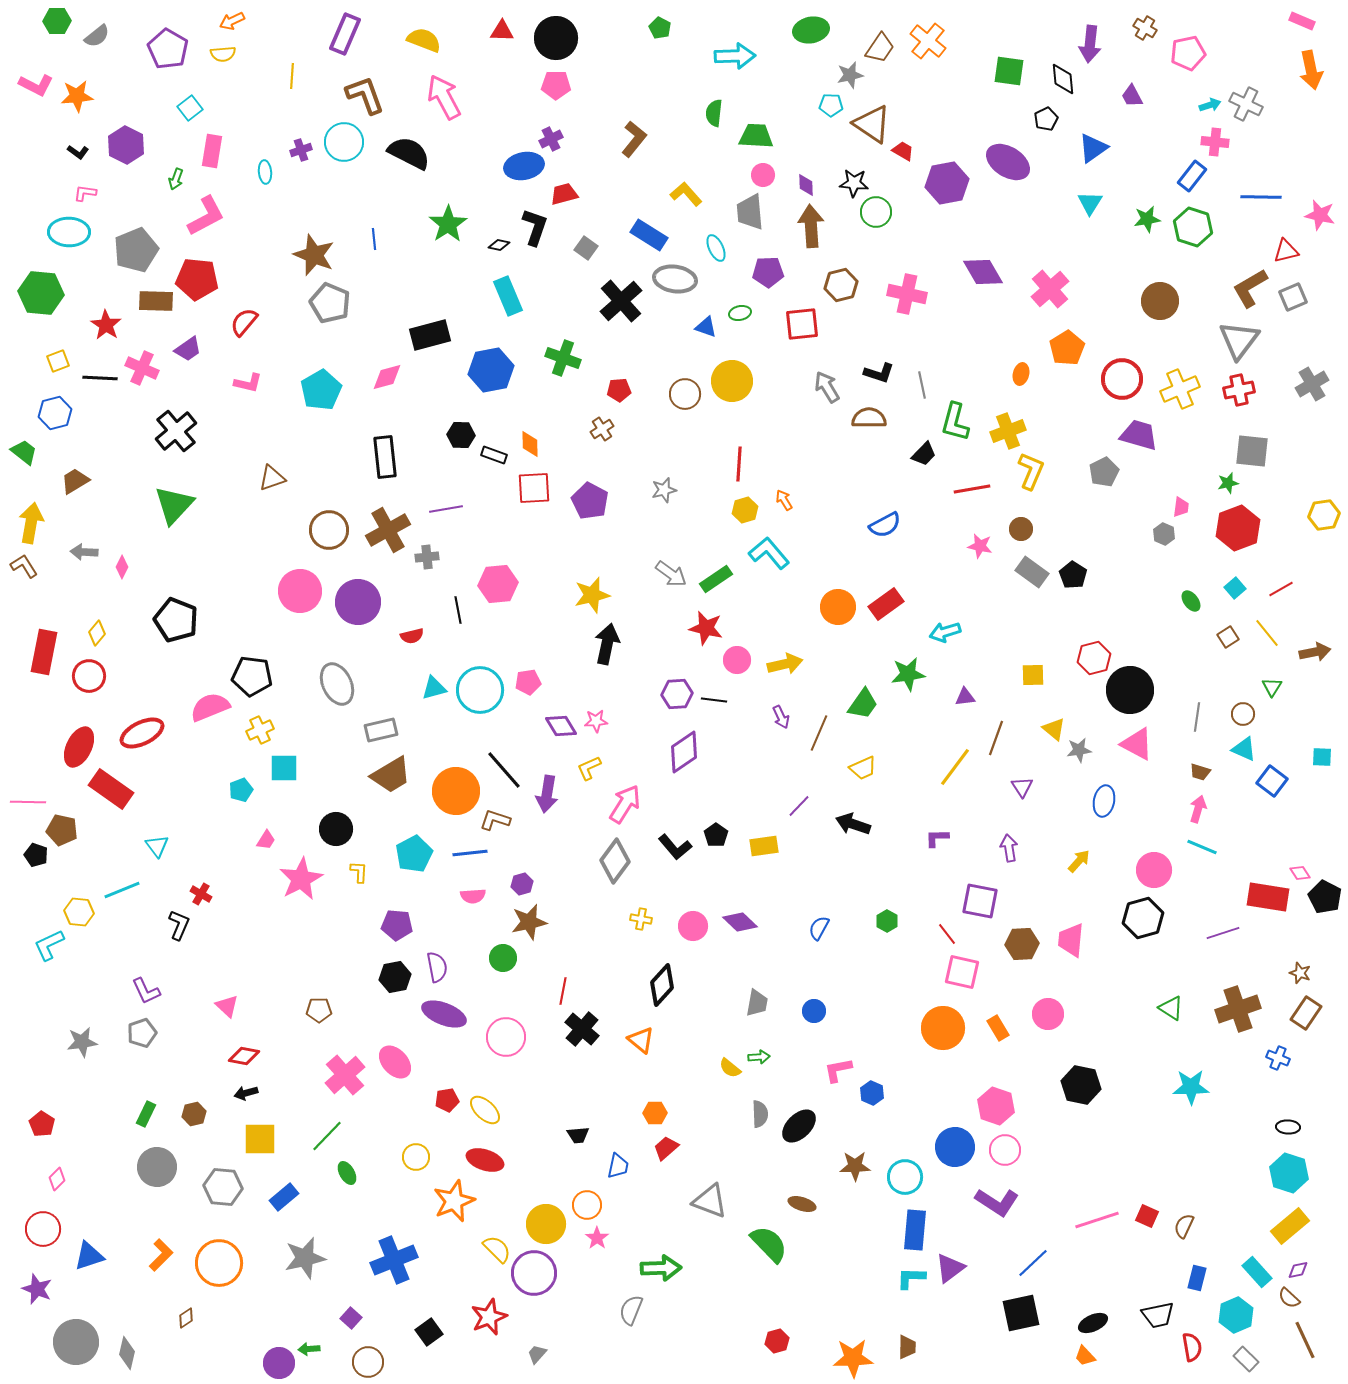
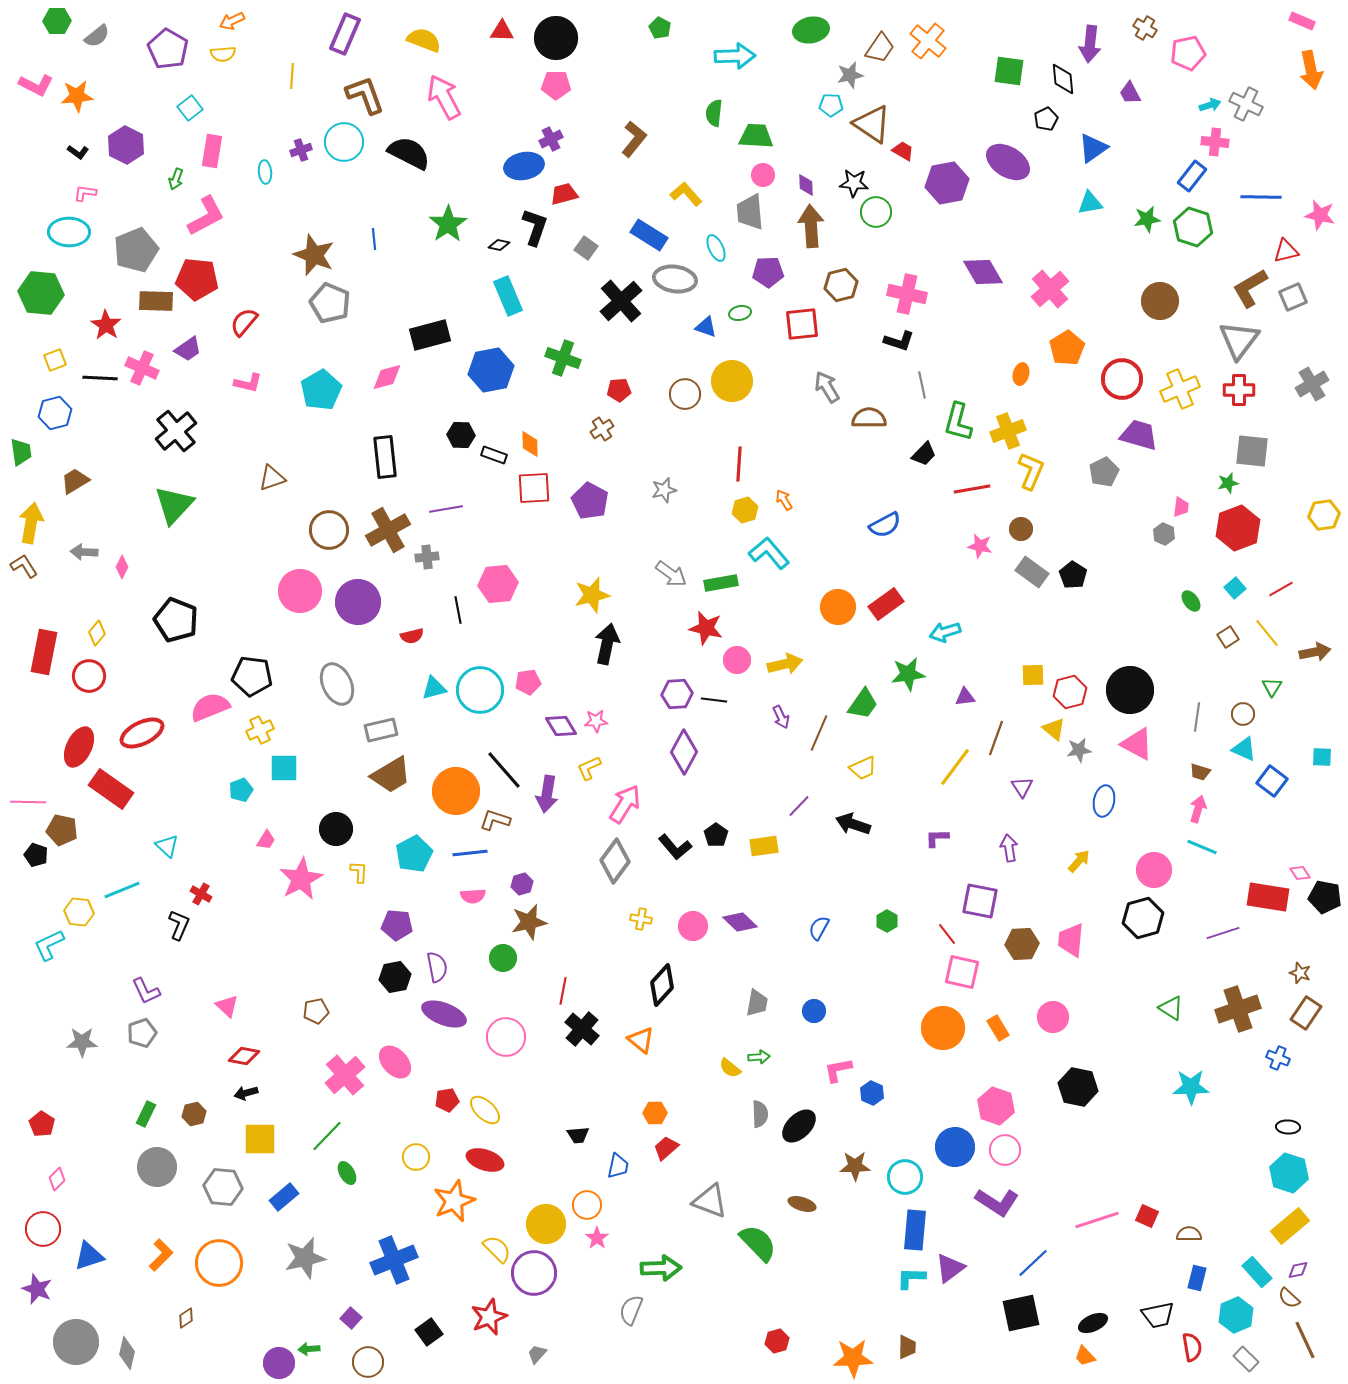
purple trapezoid at (1132, 96): moved 2 px left, 3 px up
cyan triangle at (1090, 203): rotated 48 degrees clockwise
yellow square at (58, 361): moved 3 px left, 1 px up
black L-shape at (879, 373): moved 20 px right, 32 px up
red cross at (1239, 390): rotated 12 degrees clockwise
green L-shape at (955, 422): moved 3 px right
green trapezoid at (24, 452): moved 3 px left; rotated 44 degrees clockwise
green rectangle at (716, 579): moved 5 px right, 4 px down; rotated 24 degrees clockwise
red hexagon at (1094, 658): moved 24 px left, 34 px down
purple diamond at (684, 752): rotated 27 degrees counterclockwise
cyan triangle at (157, 846): moved 10 px right; rotated 10 degrees counterclockwise
black pentagon at (1325, 897): rotated 16 degrees counterclockwise
brown pentagon at (319, 1010): moved 3 px left, 1 px down; rotated 10 degrees counterclockwise
pink circle at (1048, 1014): moved 5 px right, 3 px down
gray star at (82, 1042): rotated 8 degrees clockwise
black hexagon at (1081, 1085): moved 3 px left, 2 px down
brown semicircle at (1184, 1226): moved 5 px right, 8 px down; rotated 65 degrees clockwise
green semicircle at (769, 1244): moved 11 px left, 1 px up
